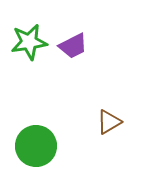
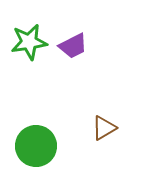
brown triangle: moved 5 px left, 6 px down
